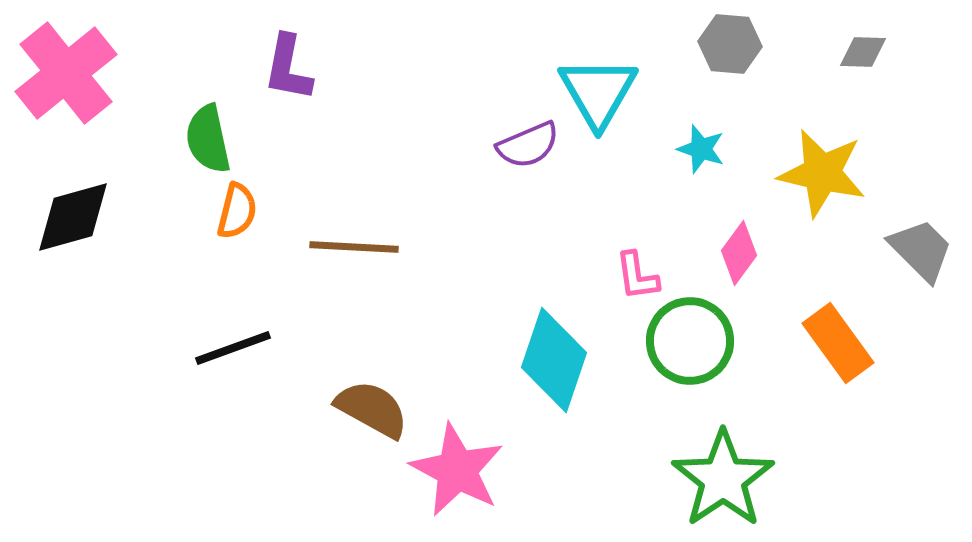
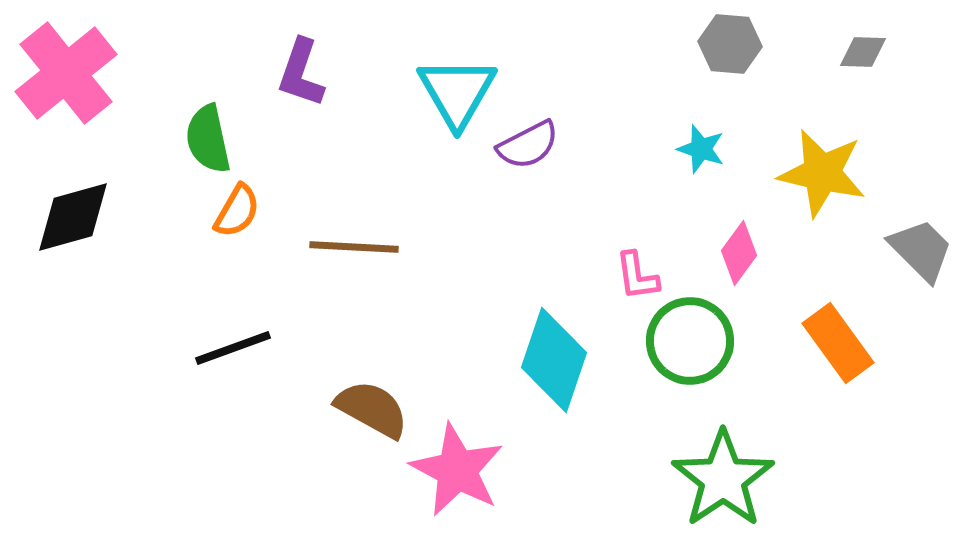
purple L-shape: moved 13 px right, 5 px down; rotated 8 degrees clockwise
cyan triangle: moved 141 px left
purple semicircle: rotated 4 degrees counterclockwise
orange semicircle: rotated 16 degrees clockwise
